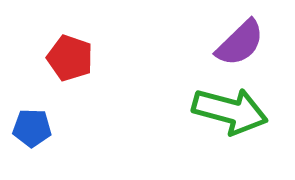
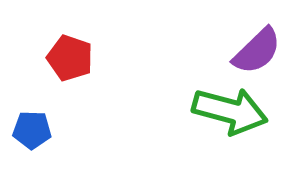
purple semicircle: moved 17 px right, 8 px down
blue pentagon: moved 2 px down
